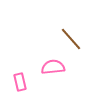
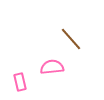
pink semicircle: moved 1 px left
